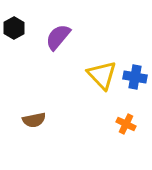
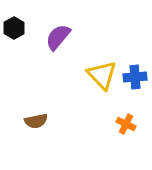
blue cross: rotated 15 degrees counterclockwise
brown semicircle: moved 2 px right, 1 px down
